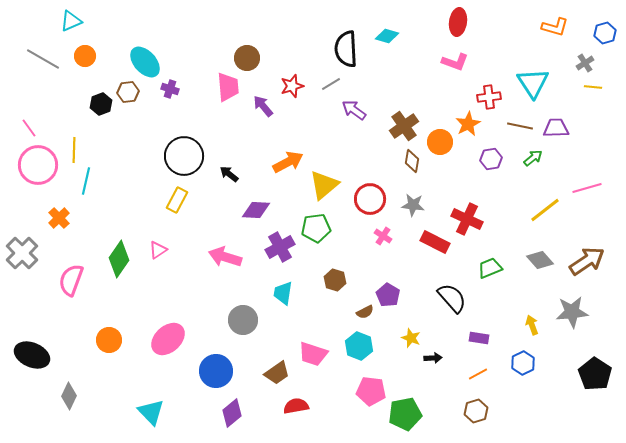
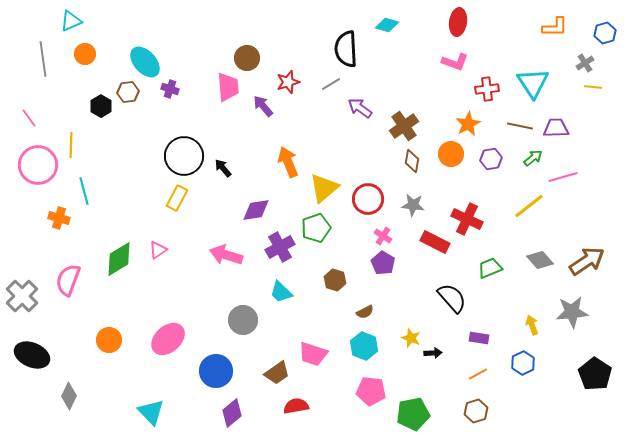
orange L-shape at (555, 27): rotated 16 degrees counterclockwise
cyan diamond at (387, 36): moved 11 px up
orange circle at (85, 56): moved 2 px up
gray line at (43, 59): rotated 52 degrees clockwise
red star at (292, 86): moved 4 px left, 4 px up
red cross at (489, 97): moved 2 px left, 8 px up
black hexagon at (101, 104): moved 2 px down; rotated 10 degrees counterclockwise
purple arrow at (354, 110): moved 6 px right, 2 px up
pink line at (29, 128): moved 10 px up
orange circle at (440, 142): moved 11 px right, 12 px down
yellow line at (74, 150): moved 3 px left, 5 px up
orange arrow at (288, 162): rotated 84 degrees counterclockwise
black arrow at (229, 174): moved 6 px left, 6 px up; rotated 12 degrees clockwise
cyan line at (86, 181): moved 2 px left, 10 px down; rotated 28 degrees counterclockwise
yellow triangle at (324, 185): moved 3 px down
pink line at (587, 188): moved 24 px left, 11 px up
red circle at (370, 199): moved 2 px left
yellow rectangle at (177, 200): moved 2 px up
purple diamond at (256, 210): rotated 12 degrees counterclockwise
yellow line at (545, 210): moved 16 px left, 4 px up
orange cross at (59, 218): rotated 30 degrees counterclockwise
green pentagon at (316, 228): rotated 12 degrees counterclockwise
gray cross at (22, 253): moved 43 px down
pink arrow at (225, 257): moved 1 px right, 2 px up
green diamond at (119, 259): rotated 24 degrees clockwise
pink semicircle at (71, 280): moved 3 px left
cyan trapezoid at (283, 293): moved 2 px left, 1 px up; rotated 55 degrees counterclockwise
purple pentagon at (388, 295): moved 5 px left, 32 px up
cyan hexagon at (359, 346): moved 5 px right
black arrow at (433, 358): moved 5 px up
green pentagon at (405, 414): moved 8 px right
